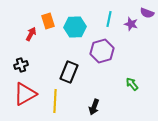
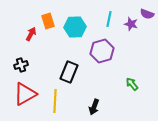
purple semicircle: moved 1 px down
